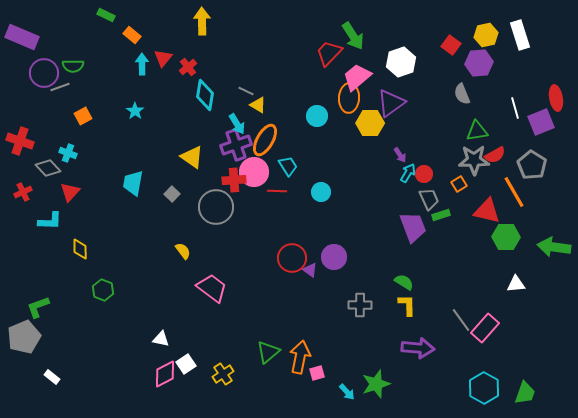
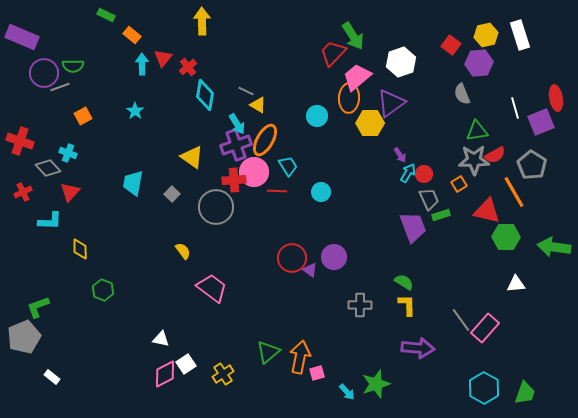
red trapezoid at (329, 53): moved 4 px right
